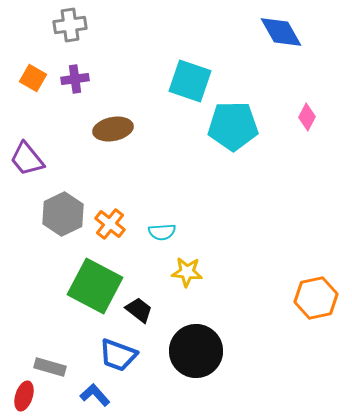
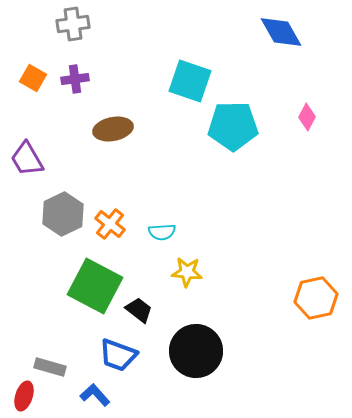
gray cross: moved 3 px right, 1 px up
purple trapezoid: rotated 9 degrees clockwise
